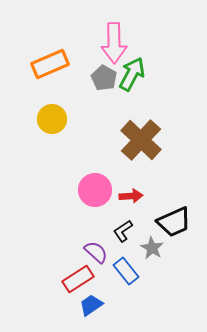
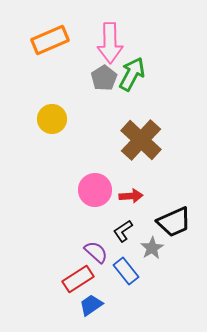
pink arrow: moved 4 px left
orange rectangle: moved 24 px up
gray pentagon: rotated 10 degrees clockwise
gray star: rotated 10 degrees clockwise
